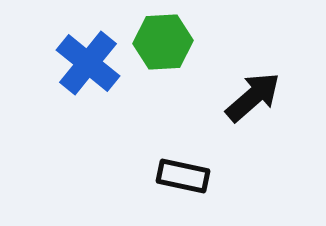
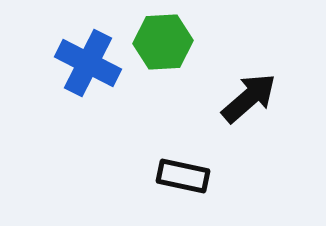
blue cross: rotated 12 degrees counterclockwise
black arrow: moved 4 px left, 1 px down
